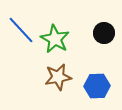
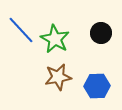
black circle: moved 3 px left
